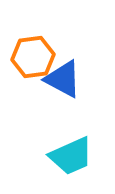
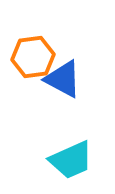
cyan trapezoid: moved 4 px down
